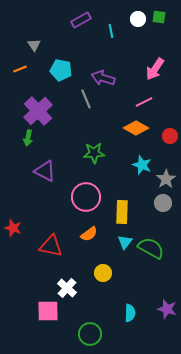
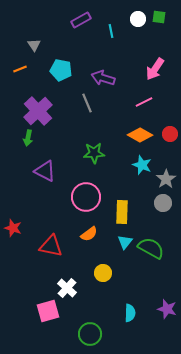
gray line: moved 1 px right, 4 px down
orange diamond: moved 4 px right, 7 px down
red circle: moved 2 px up
pink square: rotated 15 degrees counterclockwise
